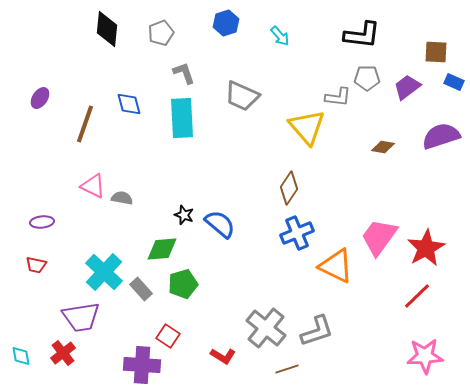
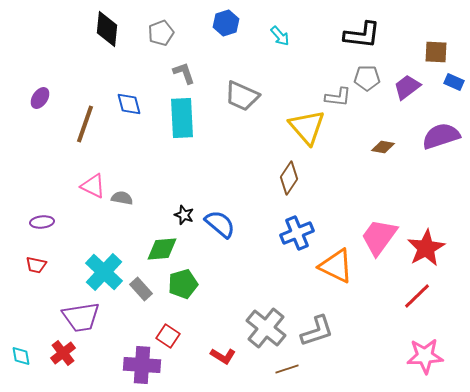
brown diamond at (289, 188): moved 10 px up
